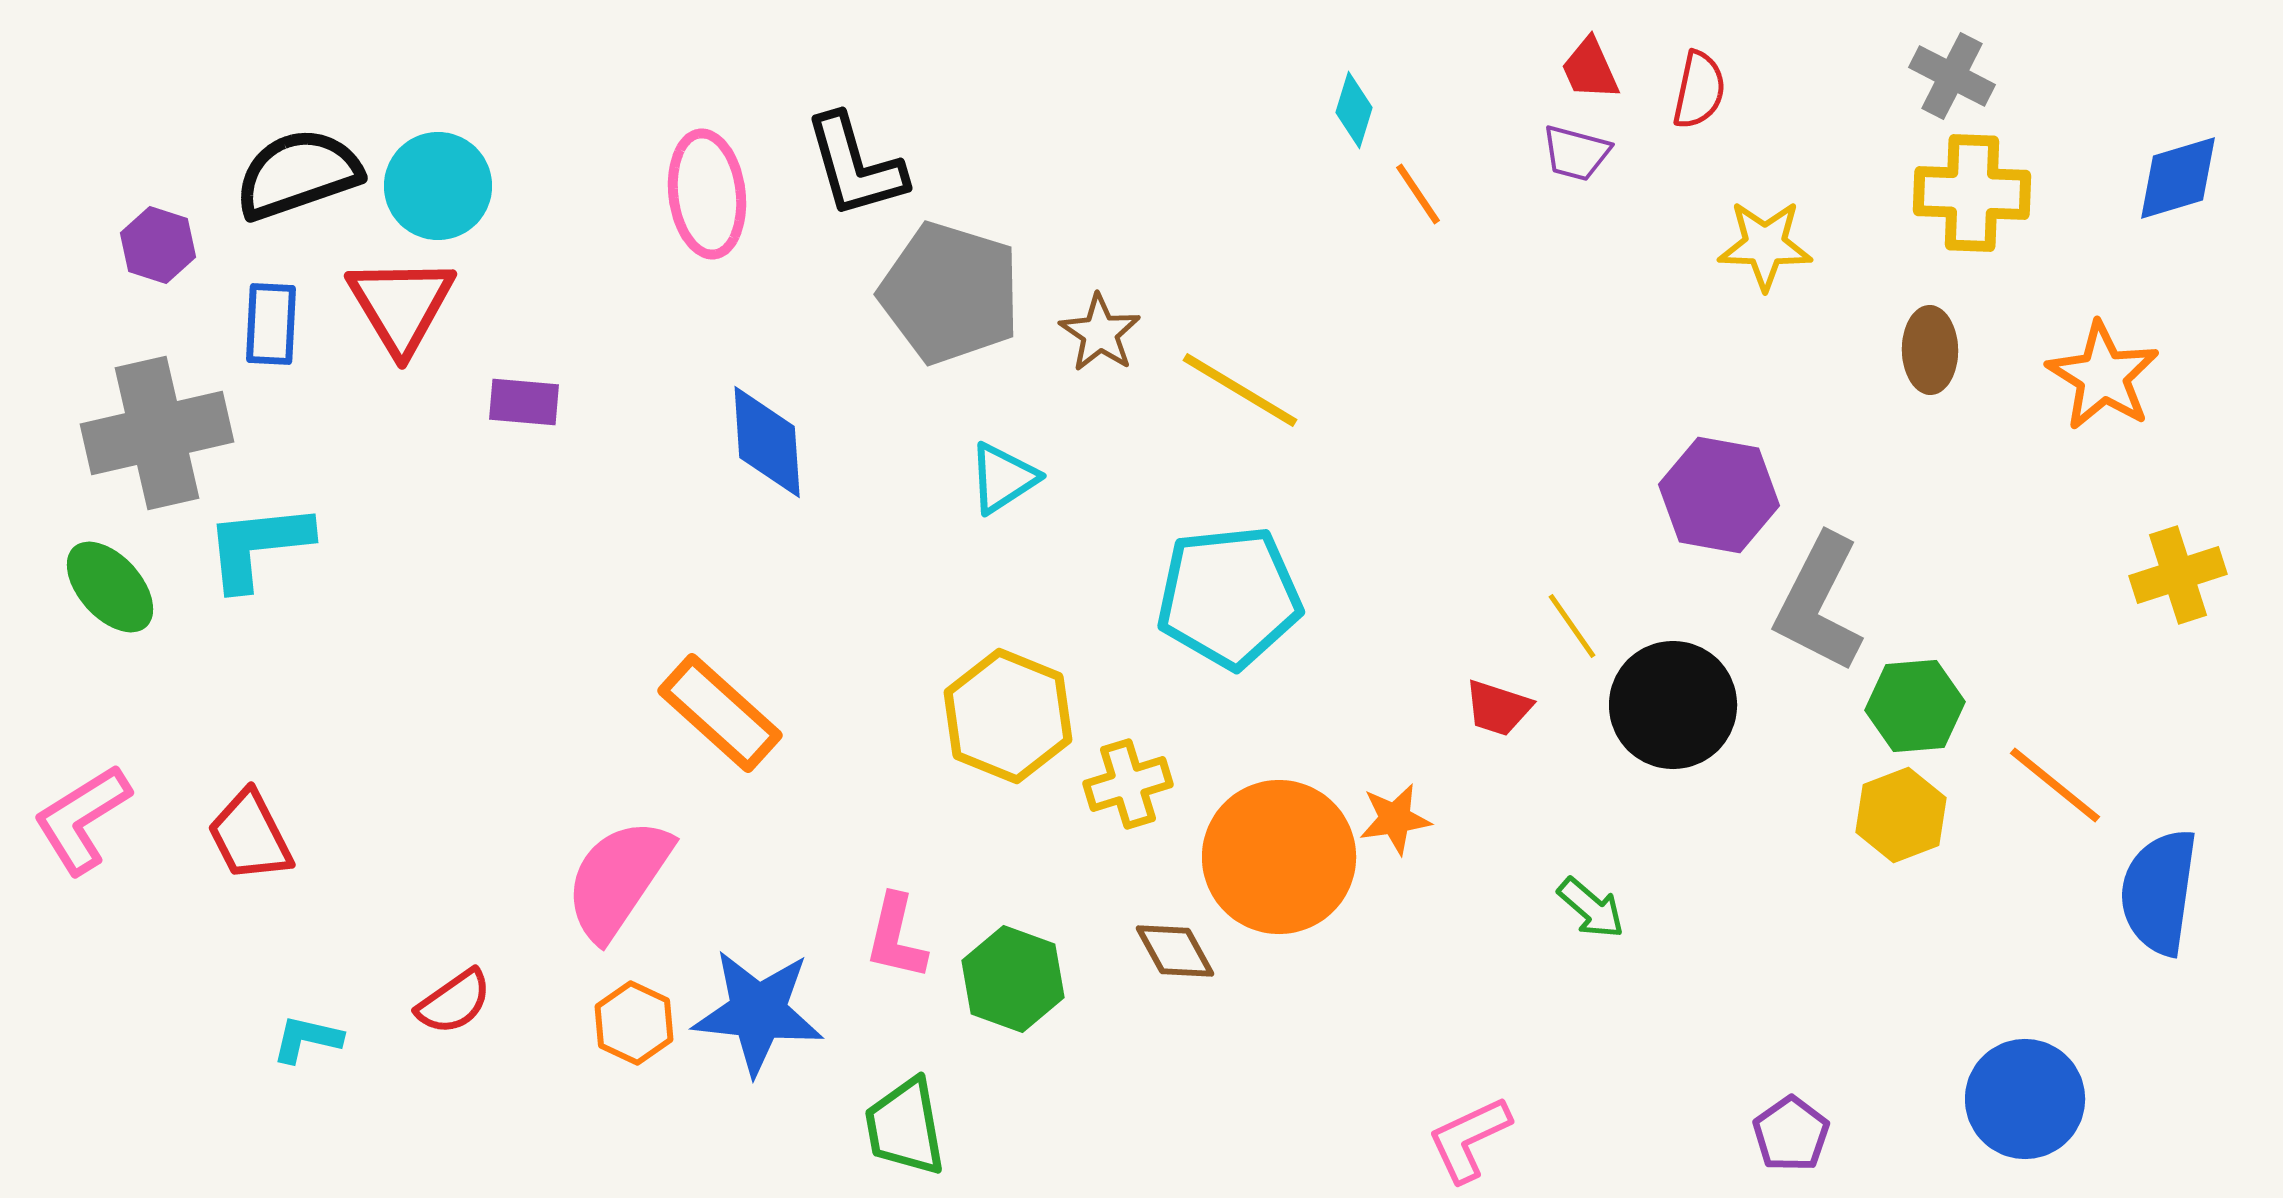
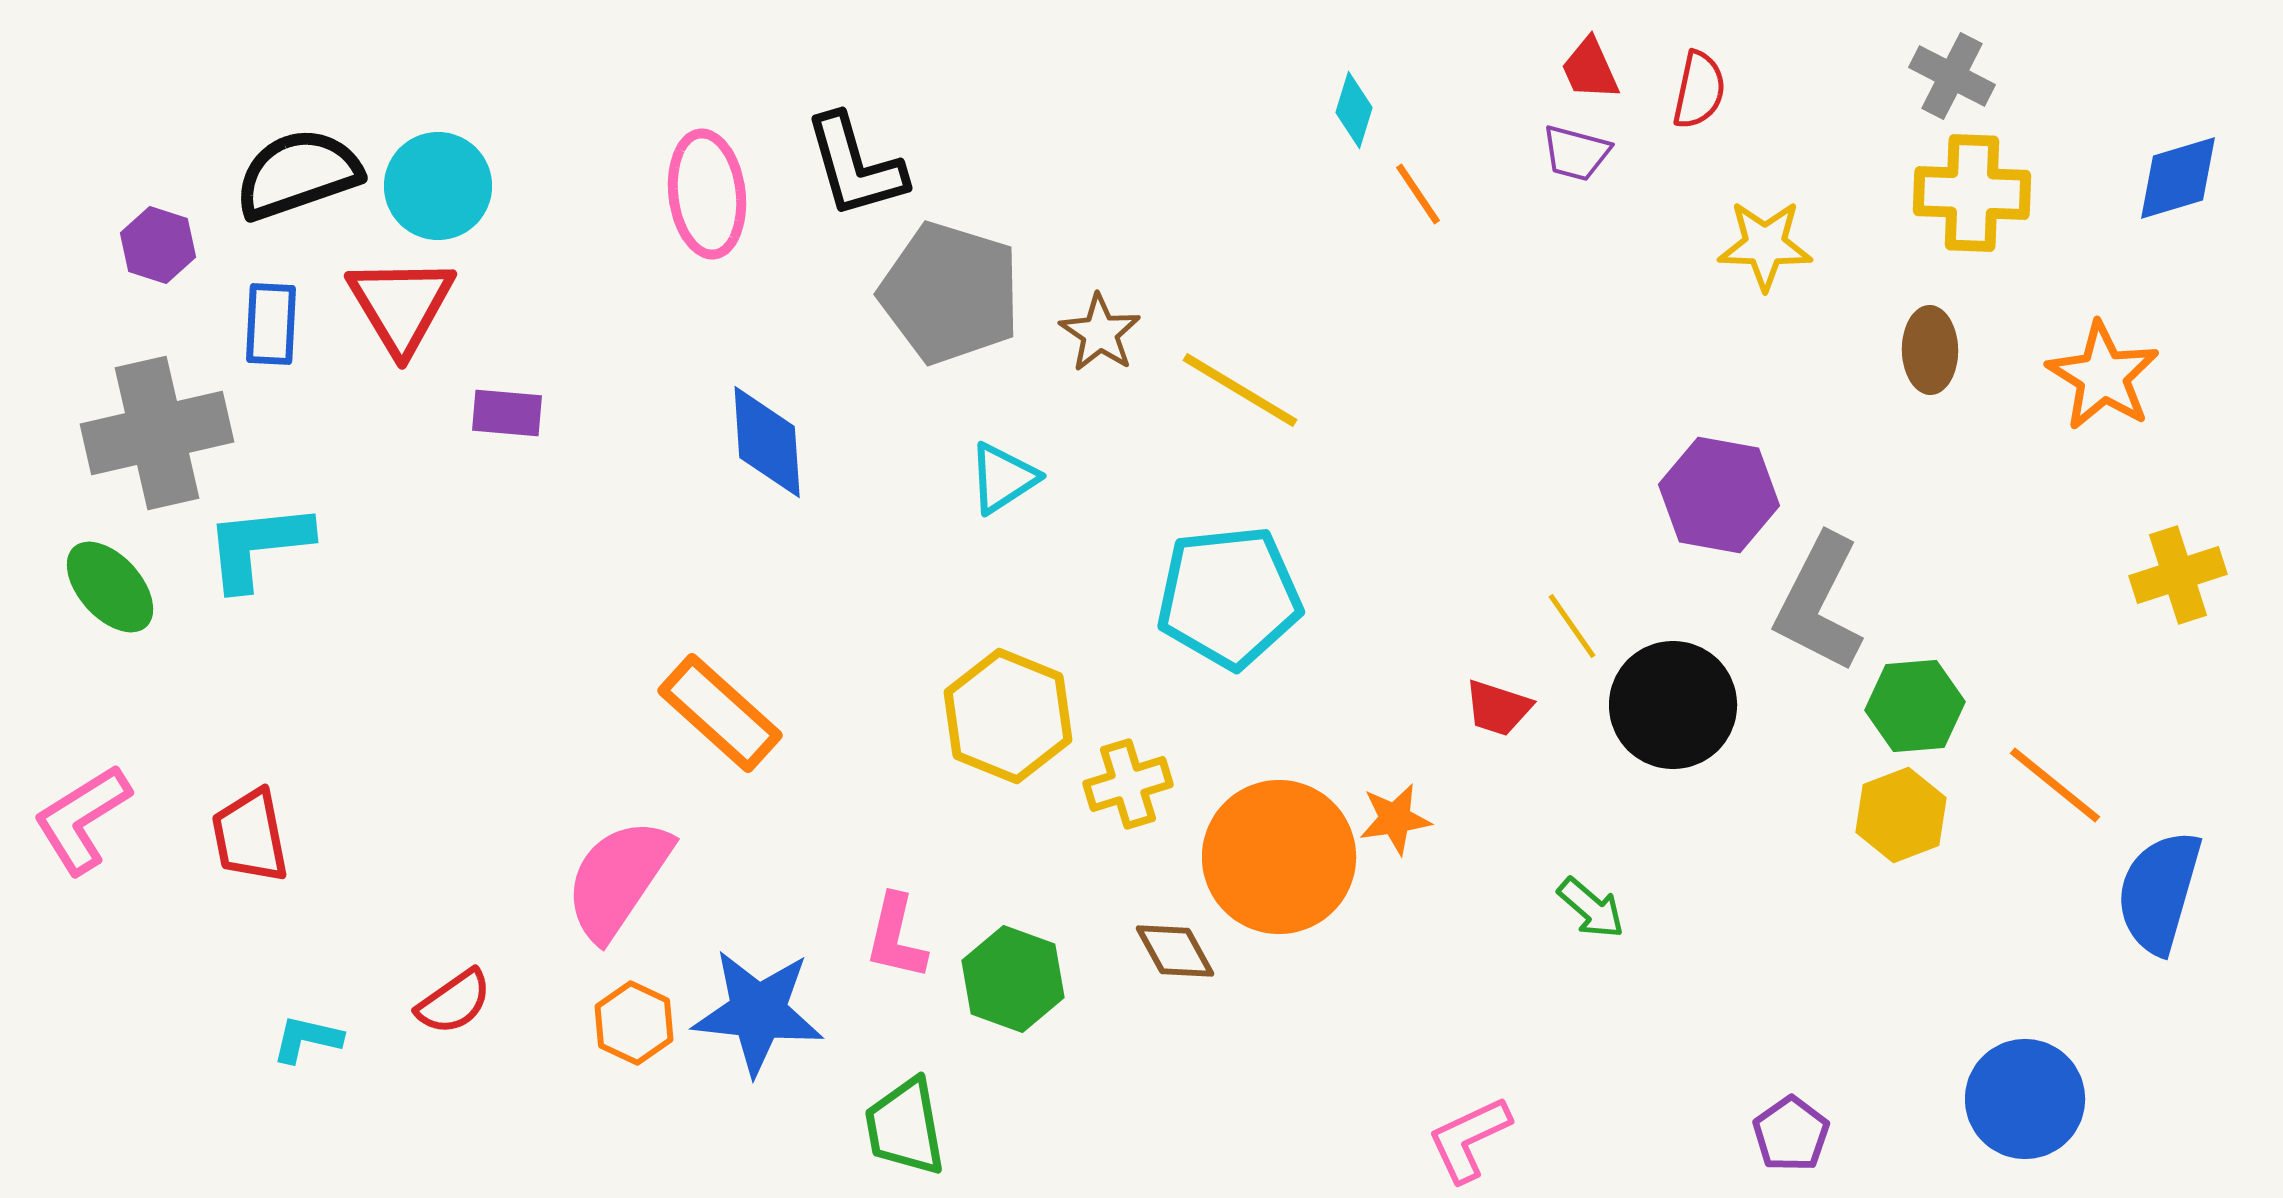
purple rectangle at (524, 402): moved 17 px left, 11 px down
red trapezoid at (250, 836): rotated 16 degrees clockwise
blue semicircle at (2159, 892): rotated 8 degrees clockwise
